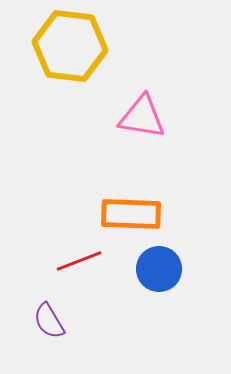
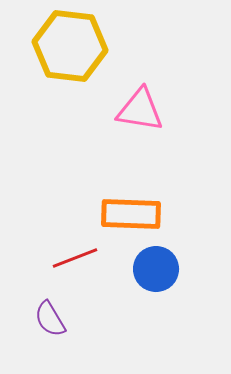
pink triangle: moved 2 px left, 7 px up
red line: moved 4 px left, 3 px up
blue circle: moved 3 px left
purple semicircle: moved 1 px right, 2 px up
